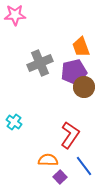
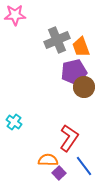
gray cross: moved 17 px right, 23 px up
red L-shape: moved 1 px left, 3 px down
purple square: moved 1 px left, 4 px up
